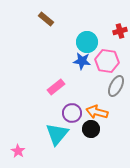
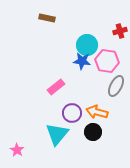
brown rectangle: moved 1 px right, 1 px up; rotated 28 degrees counterclockwise
cyan circle: moved 3 px down
black circle: moved 2 px right, 3 px down
pink star: moved 1 px left, 1 px up
